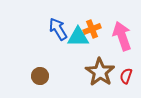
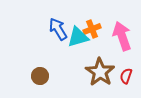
cyan triangle: rotated 15 degrees counterclockwise
